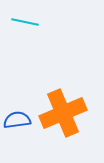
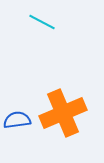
cyan line: moved 17 px right; rotated 16 degrees clockwise
